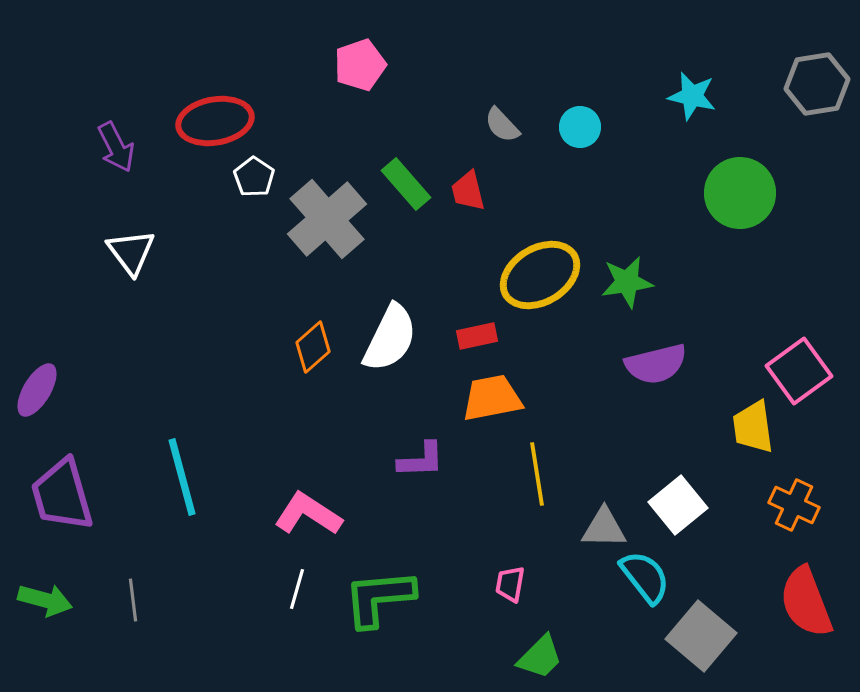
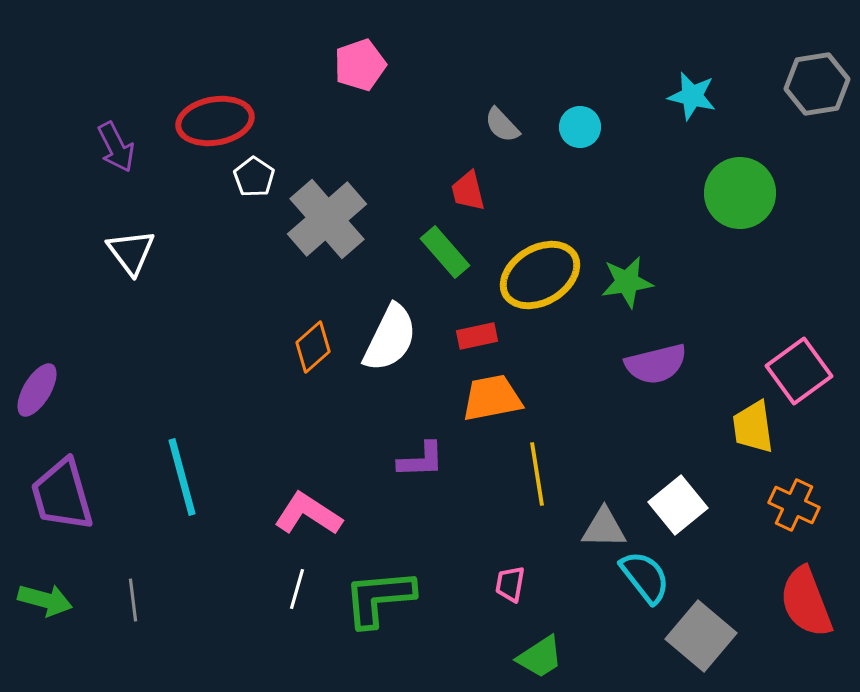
green rectangle: moved 39 px right, 68 px down
green trapezoid: rotated 12 degrees clockwise
